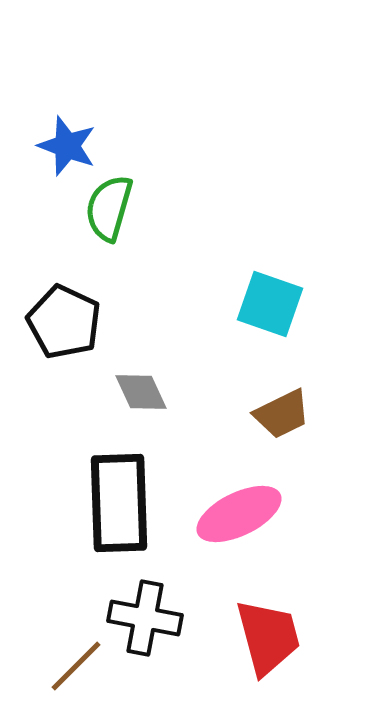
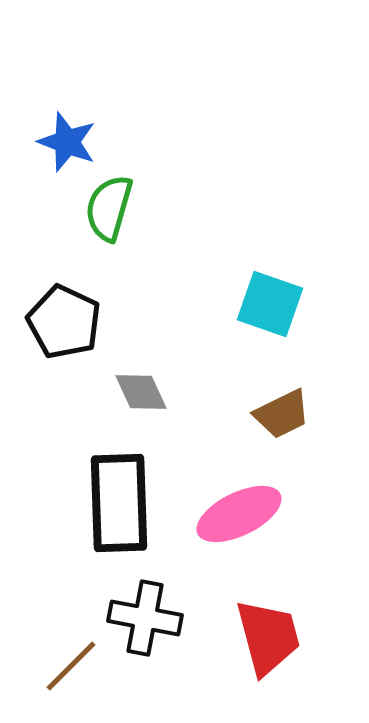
blue star: moved 4 px up
brown line: moved 5 px left
